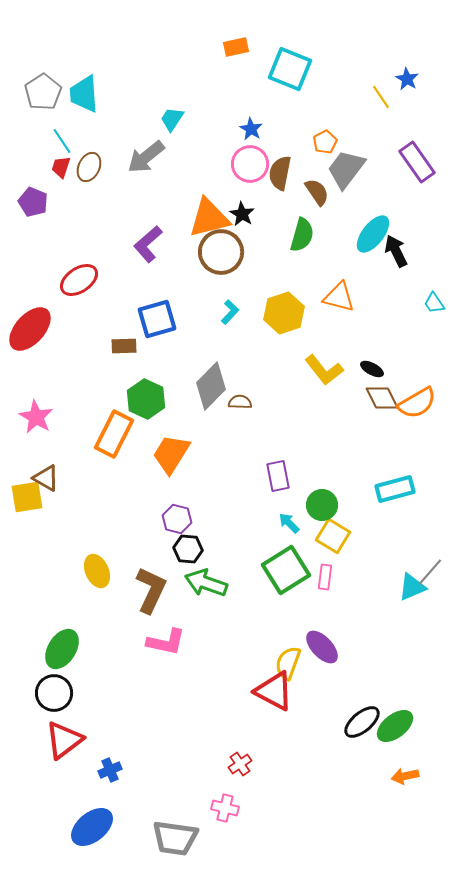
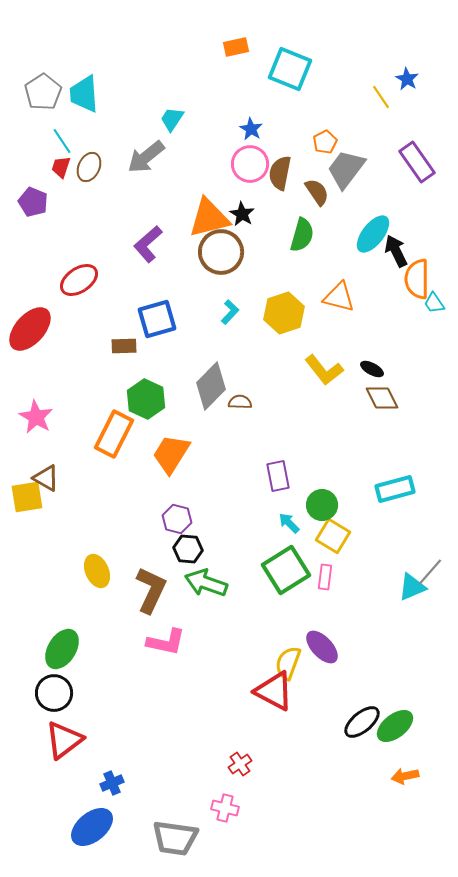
orange semicircle at (417, 403): moved 124 px up; rotated 120 degrees clockwise
blue cross at (110, 770): moved 2 px right, 13 px down
